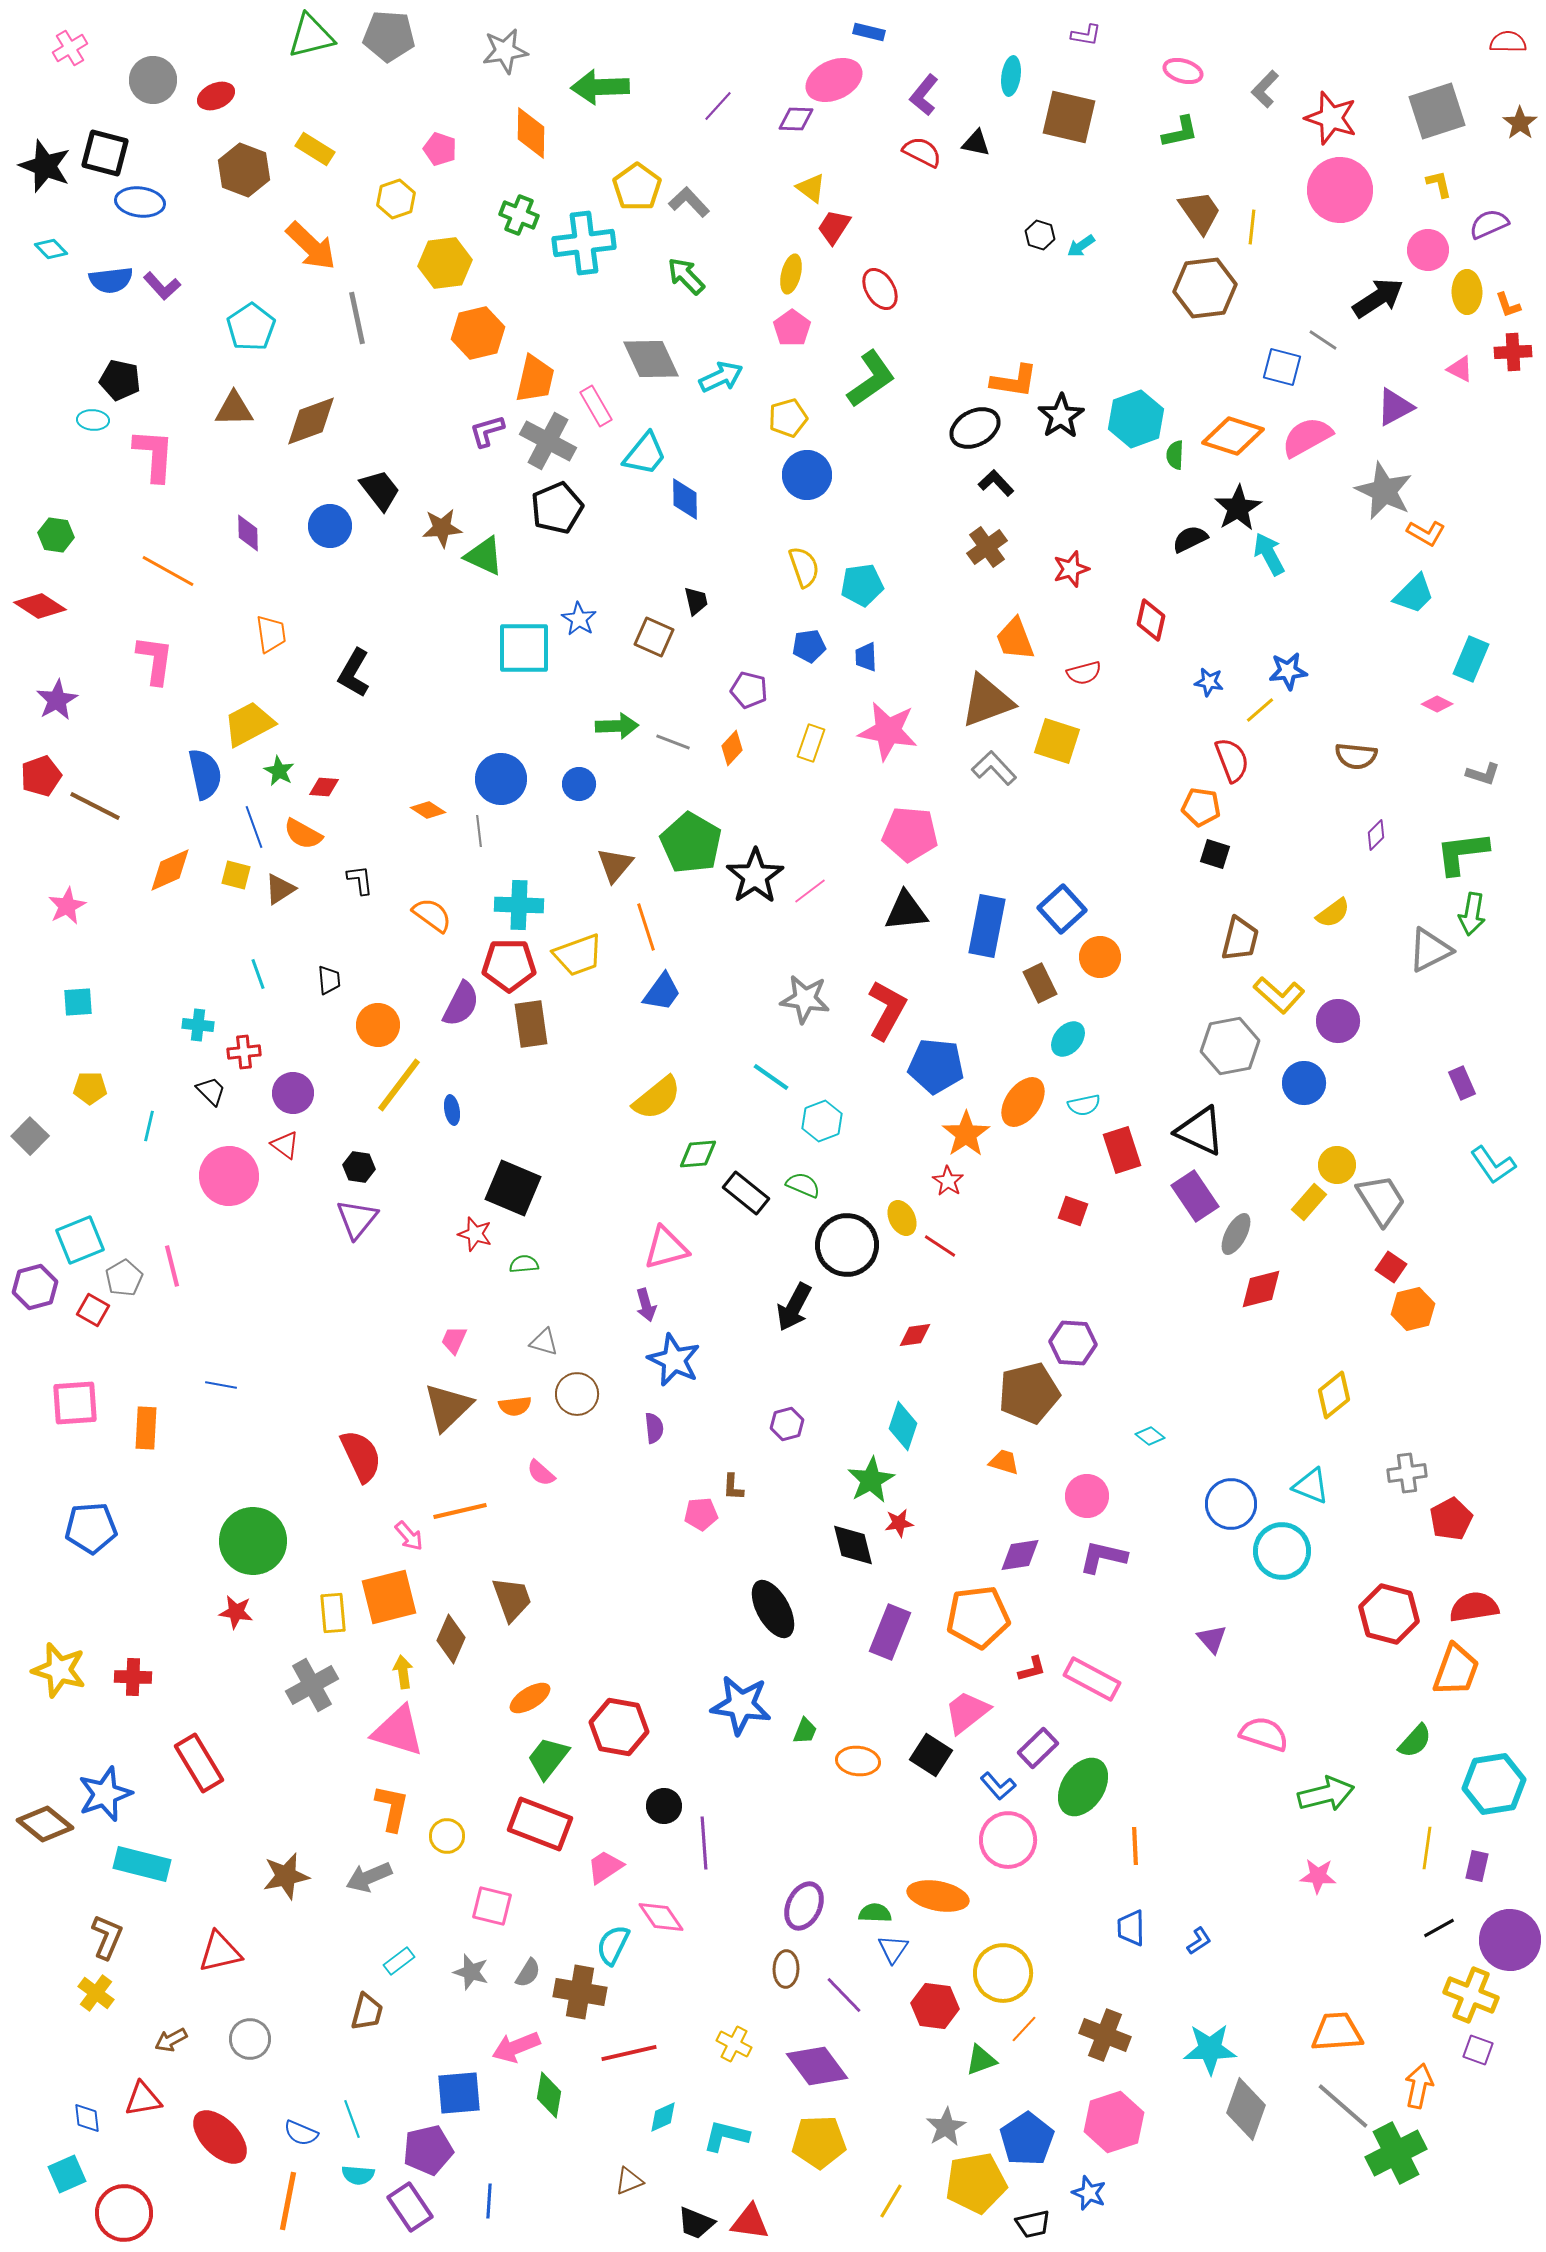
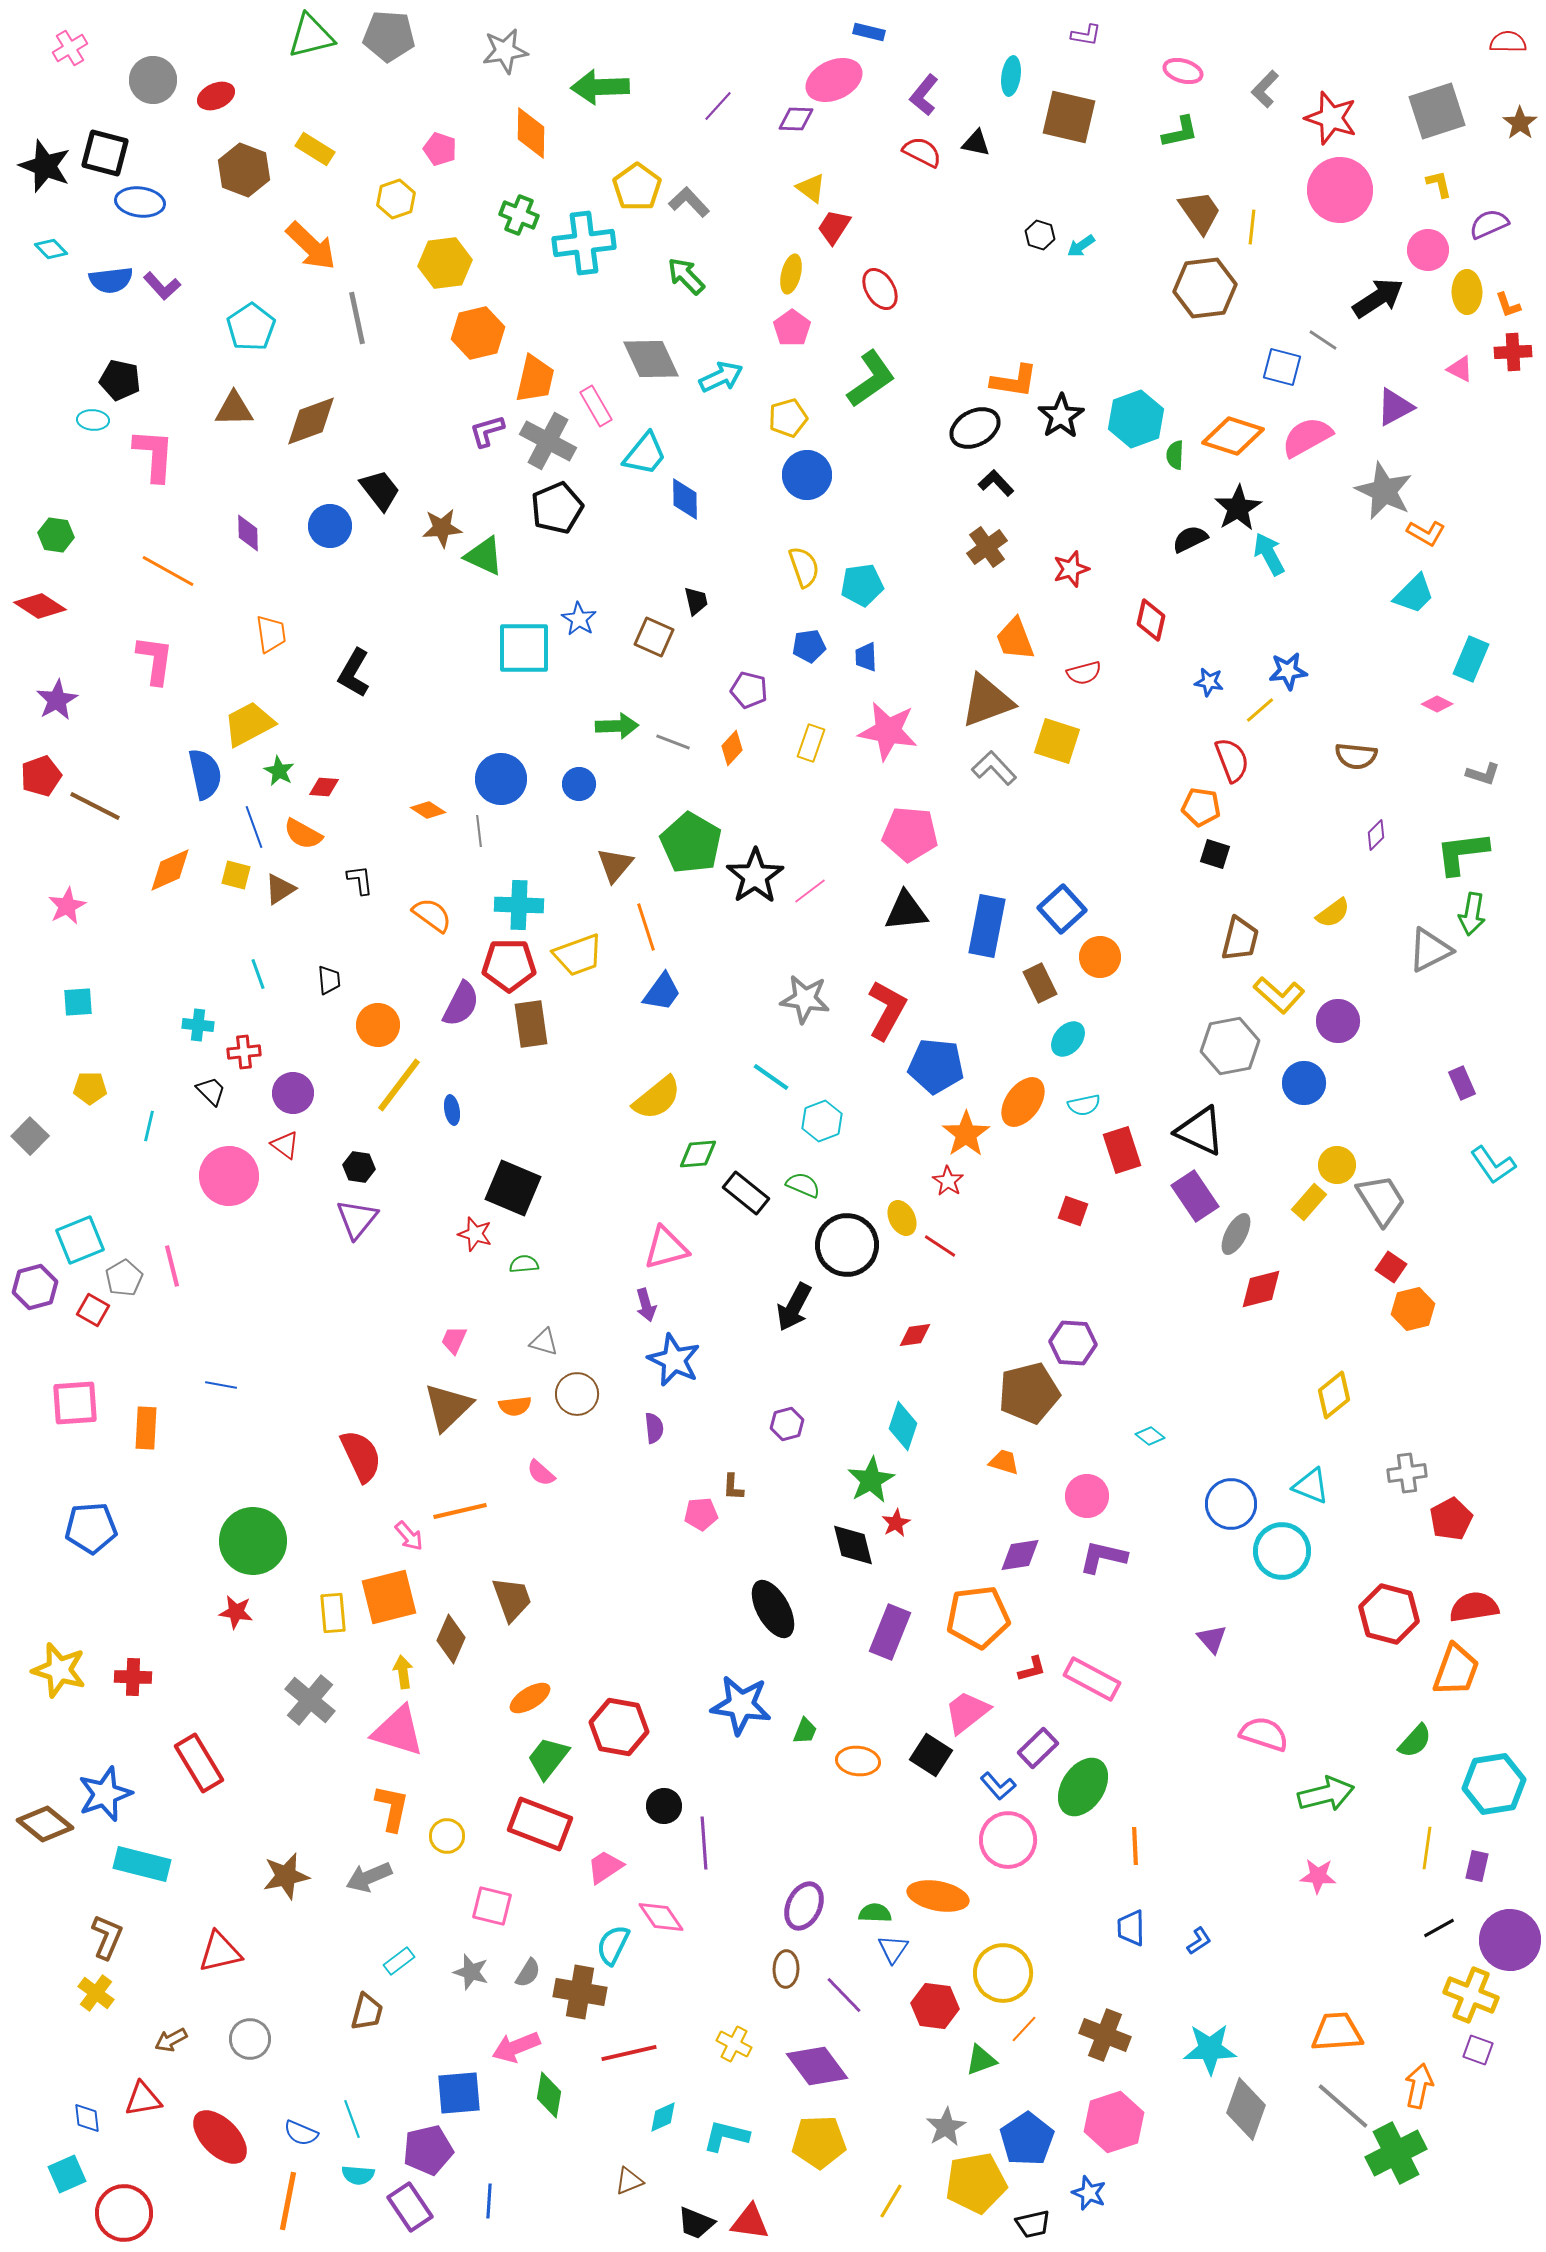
red star at (899, 1523): moved 3 px left; rotated 20 degrees counterclockwise
gray cross at (312, 1685): moved 2 px left, 15 px down; rotated 21 degrees counterclockwise
